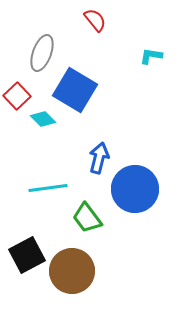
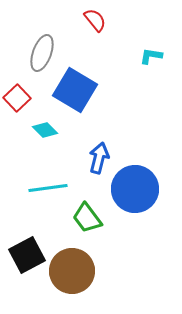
red square: moved 2 px down
cyan diamond: moved 2 px right, 11 px down
